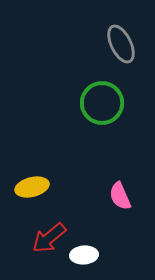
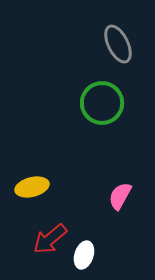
gray ellipse: moved 3 px left
pink semicircle: rotated 52 degrees clockwise
red arrow: moved 1 px right, 1 px down
white ellipse: rotated 68 degrees counterclockwise
